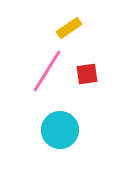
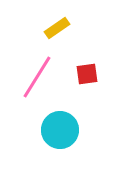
yellow rectangle: moved 12 px left
pink line: moved 10 px left, 6 px down
